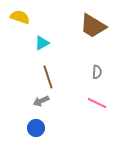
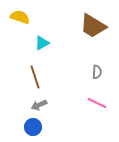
brown line: moved 13 px left
gray arrow: moved 2 px left, 4 px down
blue circle: moved 3 px left, 1 px up
